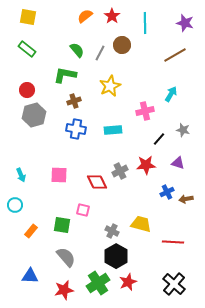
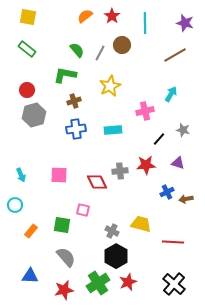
blue cross at (76, 129): rotated 18 degrees counterclockwise
gray cross at (120, 171): rotated 21 degrees clockwise
